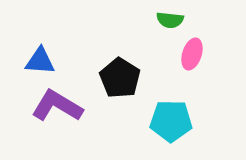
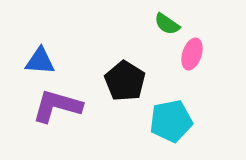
green semicircle: moved 3 px left, 4 px down; rotated 28 degrees clockwise
black pentagon: moved 5 px right, 3 px down
purple L-shape: rotated 15 degrees counterclockwise
cyan pentagon: rotated 12 degrees counterclockwise
